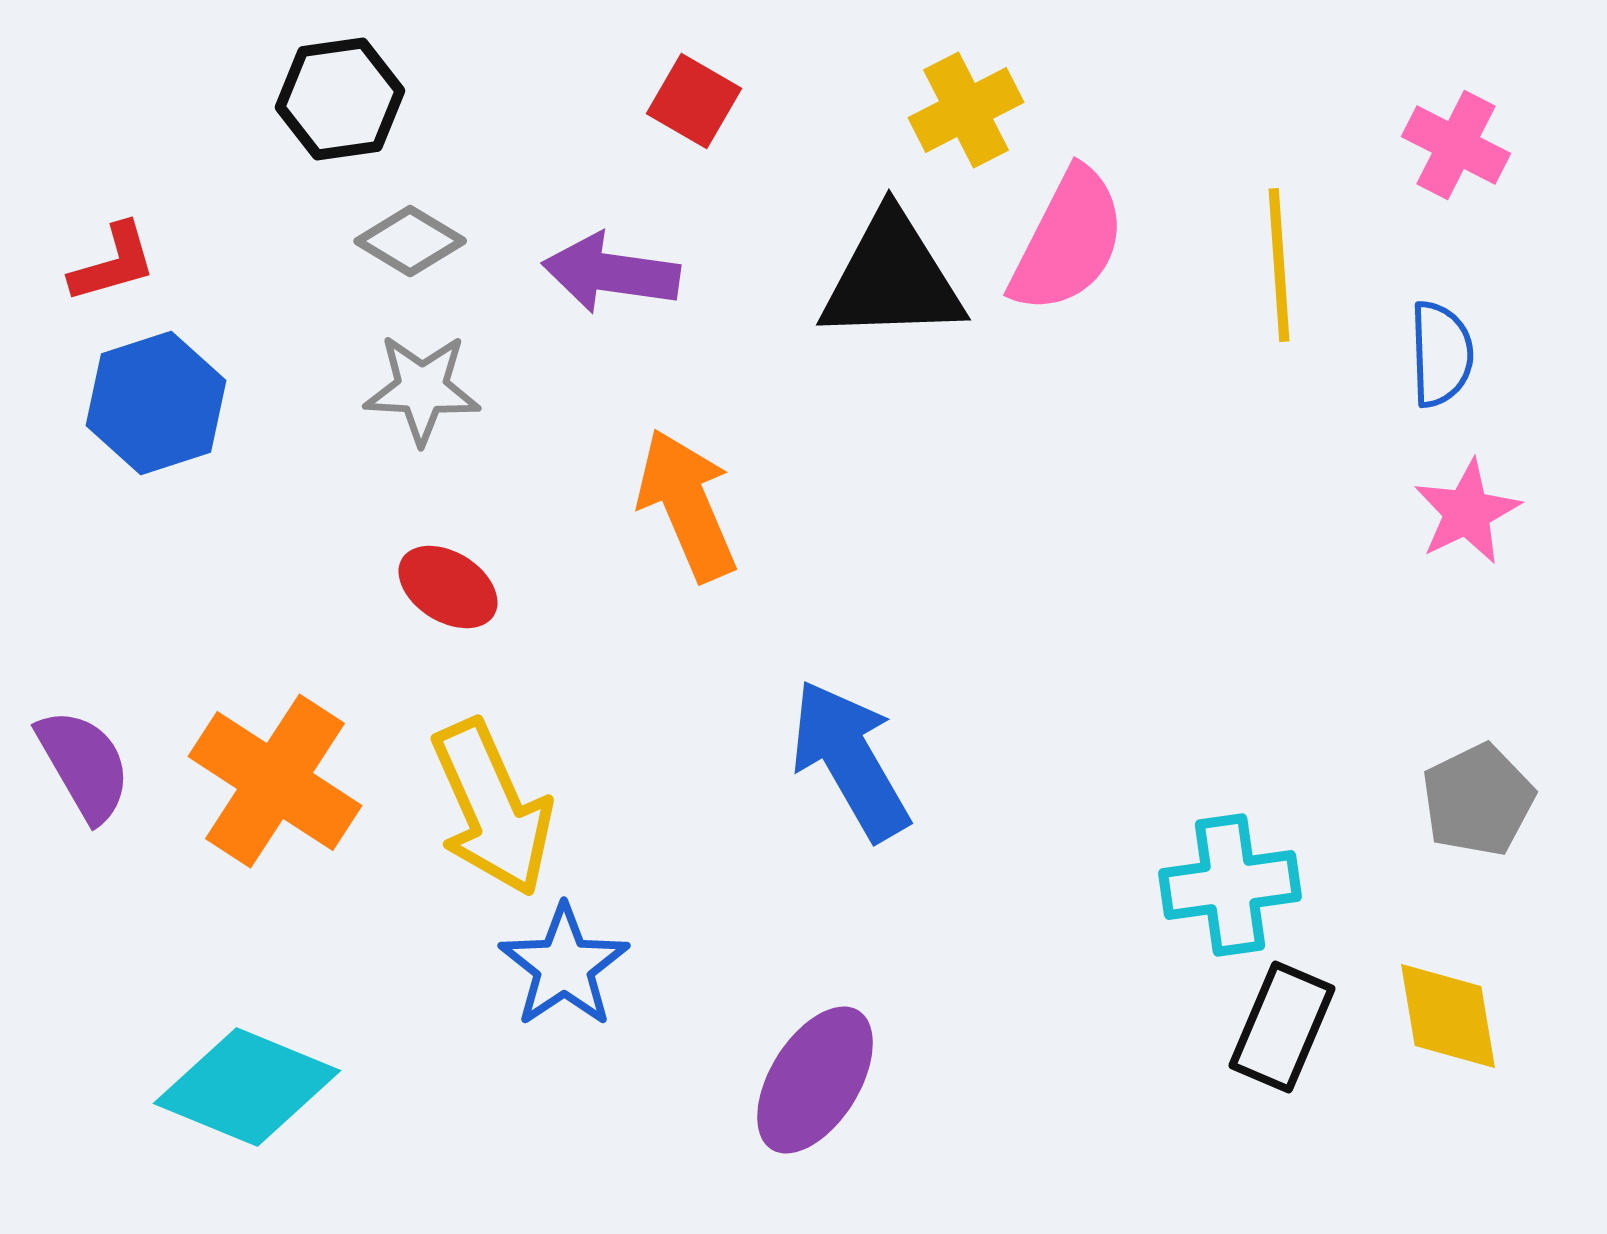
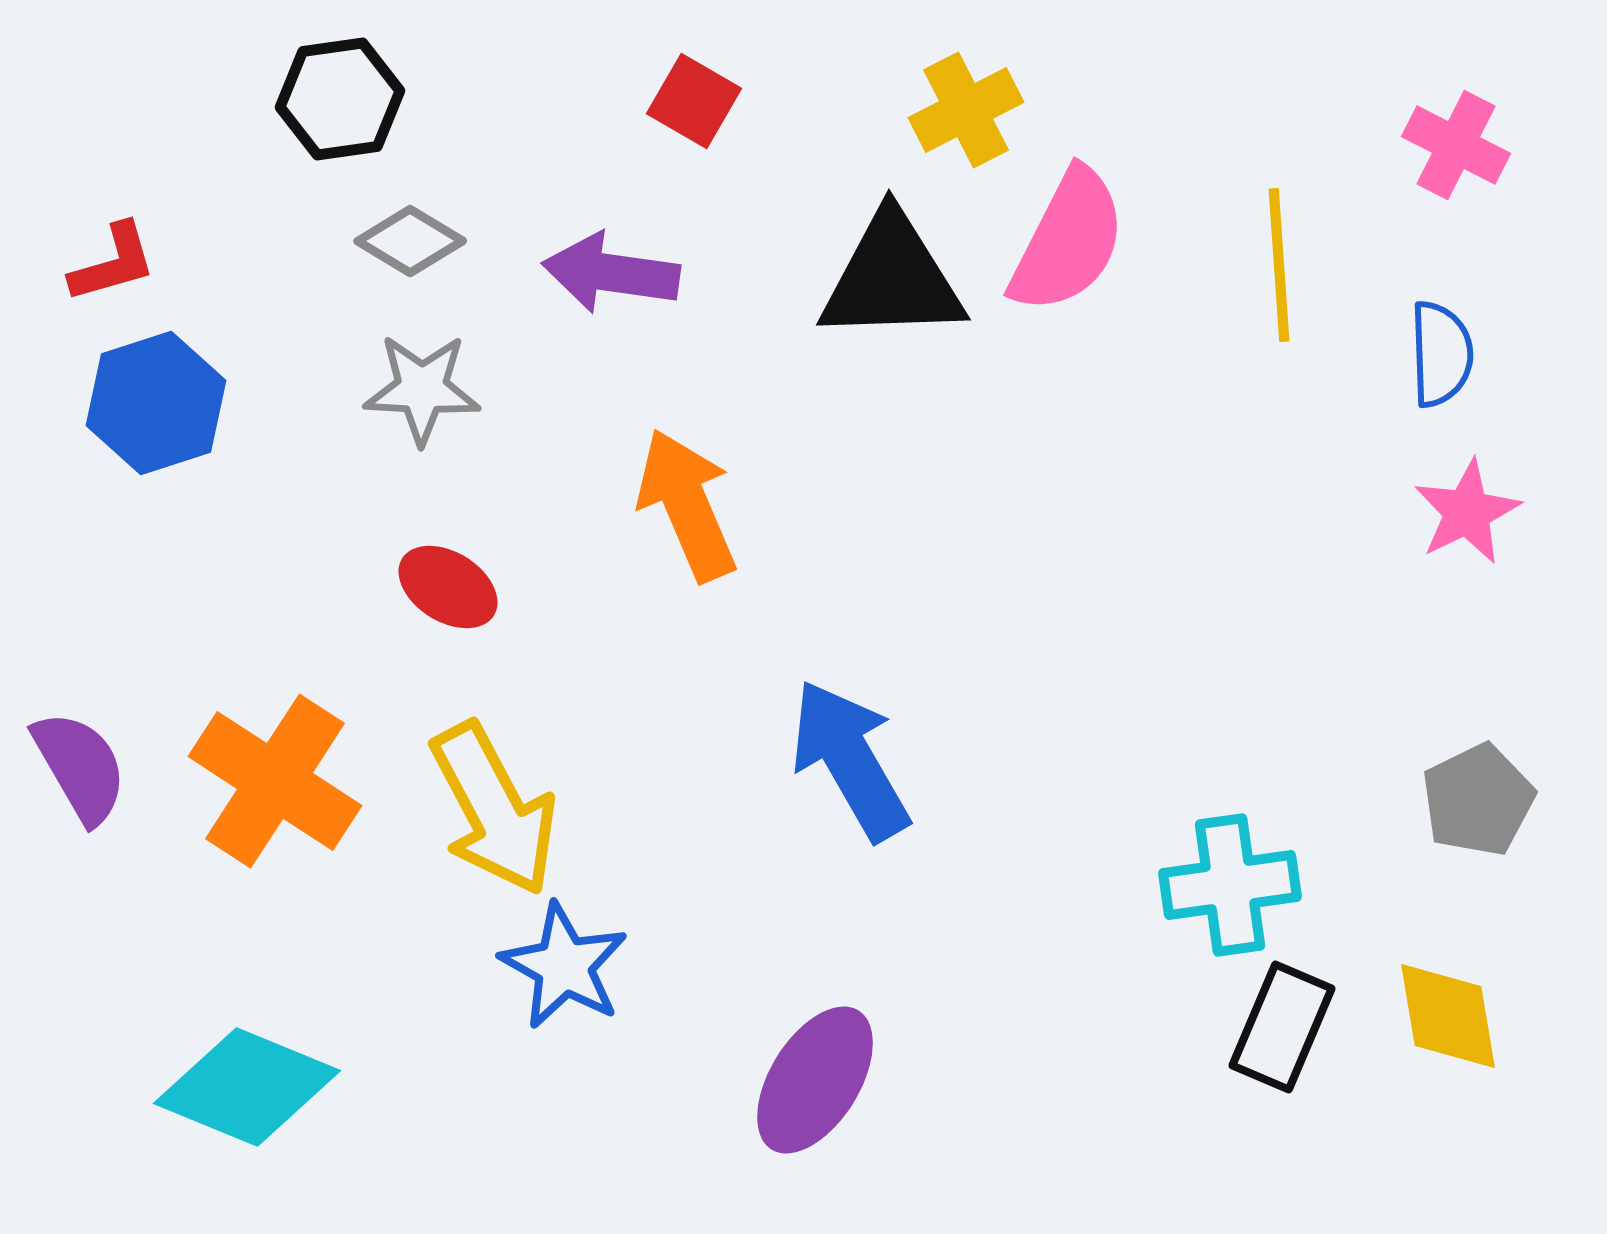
purple semicircle: moved 4 px left, 2 px down
yellow arrow: moved 2 px right, 1 px down; rotated 4 degrees counterclockwise
blue star: rotated 9 degrees counterclockwise
